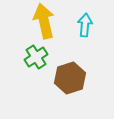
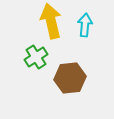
yellow arrow: moved 7 px right
brown hexagon: rotated 12 degrees clockwise
